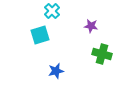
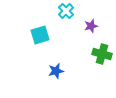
cyan cross: moved 14 px right
purple star: rotated 24 degrees counterclockwise
